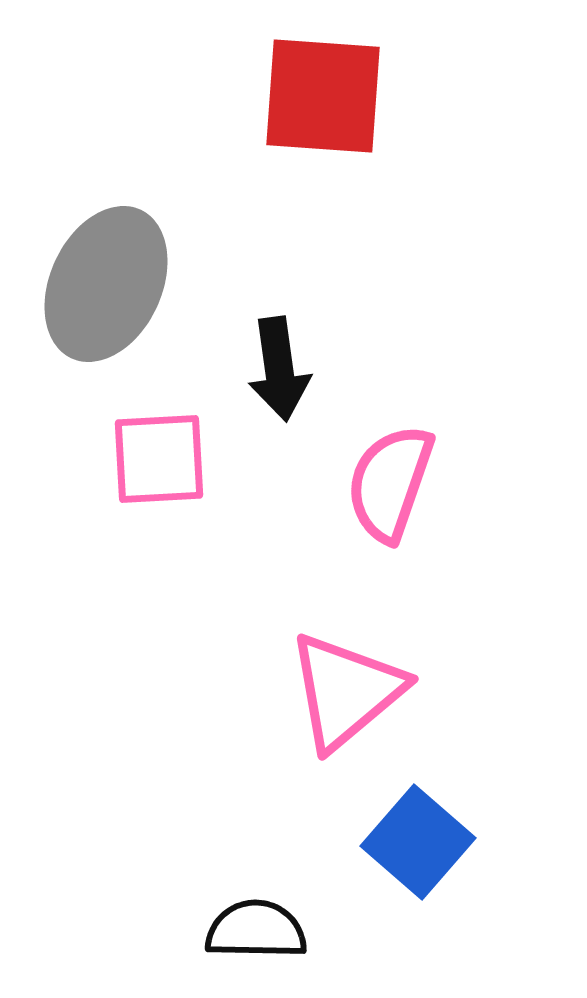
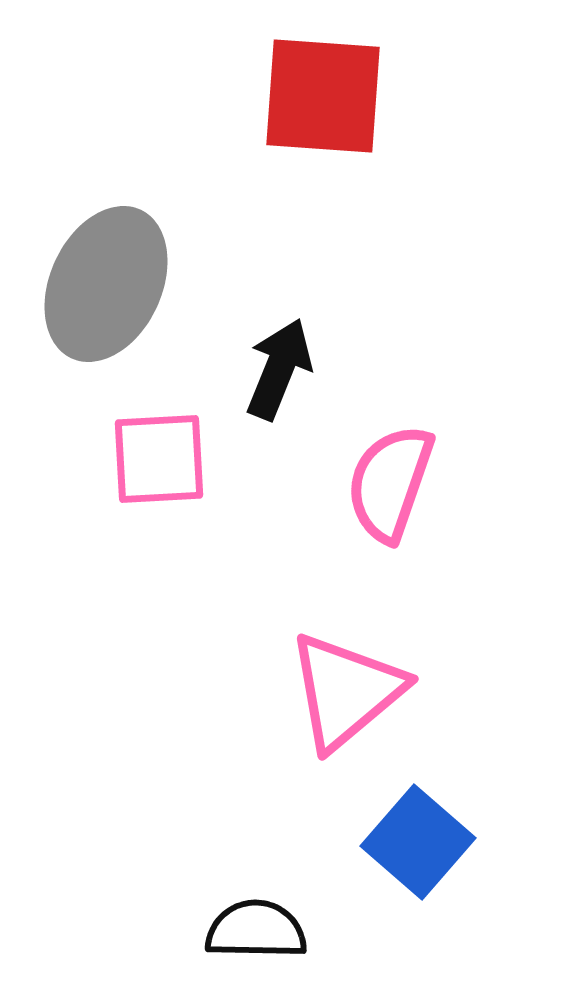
black arrow: rotated 150 degrees counterclockwise
